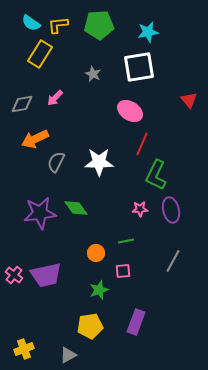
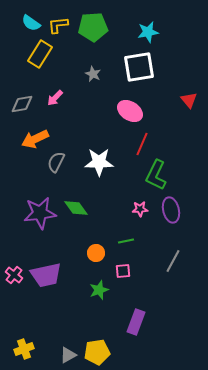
green pentagon: moved 6 px left, 2 px down
yellow pentagon: moved 7 px right, 26 px down
